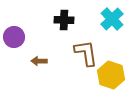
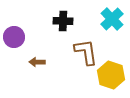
black cross: moved 1 px left, 1 px down
brown L-shape: moved 1 px up
brown arrow: moved 2 px left, 1 px down
